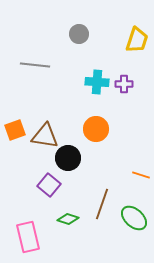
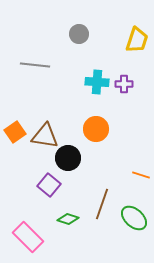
orange square: moved 2 px down; rotated 15 degrees counterclockwise
pink rectangle: rotated 32 degrees counterclockwise
